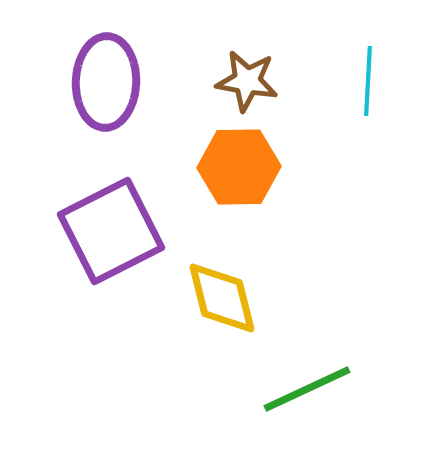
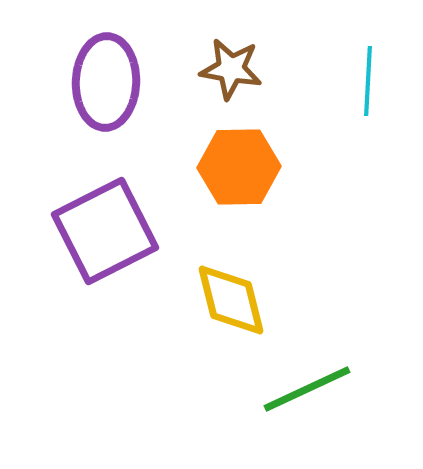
brown star: moved 16 px left, 12 px up
purple square: moved 6 px left
yellow diamond: moved 9 px right, 2 px down
